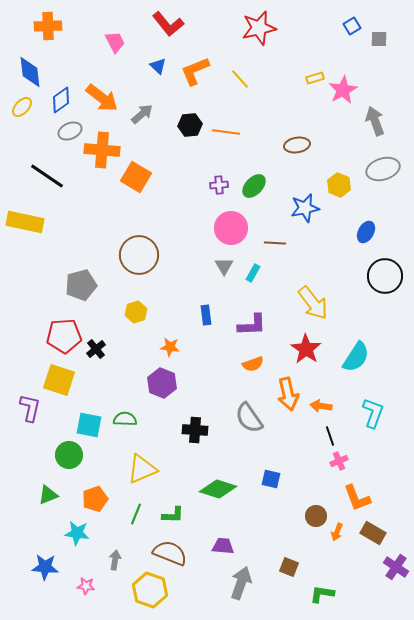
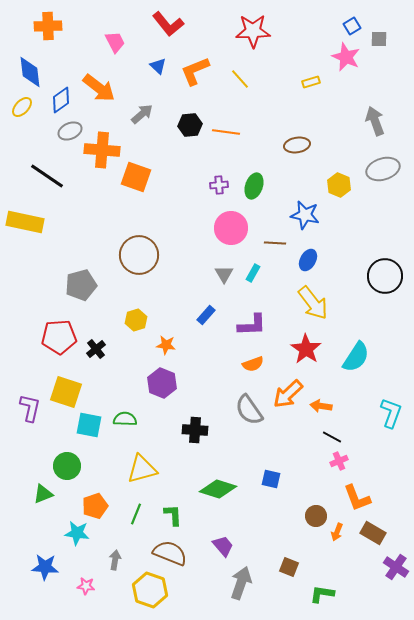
red star at (259, 28): moved 6 px left, 3 px down; rotated 12 degrees clockwise
yellow rectangle at (315, 78): moved 4 px left, 4 px down
pink star at (343, 90): moved 3 px right, 33 px up; rotated 20 degrees counterclockwise
orange arrow at (102, 98): moved 3 px left, 10 px up
orange square at (136, 177): rotated 12 degrees counterclockwise
green ellipse at (254, 186): rotated 25 degrees counterclockwise
blue star at (305, 208): moved 7 px down; rotated 24 degrees clockwise
blue ellipse at (366, 232): moved 58 px left, 28 px down
gray triangle at (224, 266): moved 8 px down
yellow hexagon at (136, 312): moved 8 px down
blue rectangle at (206, 315): rotated 48 degrees clockwise
red pentagon at (64, 336): moved 5 px left, 1 px down
orange star at (170, 347): moved 4 px left, 2 px up
yellow square at (59, 380): moved 7 px right, 12 px down
orange arrow at (288, 394): rotated 60 degrees clockwise
cyan L-shape at (373, 413): moved 18 px right
gray semicircle at (249, 418): moved 8 px up
black line at (330, 436): moved 2 px right, 1 px down; rotated 42 degrees counterclockwise
green circle at (69, 455): moved 2 px left, 11 px down
yellow triangle at (142, 469): rotated 8 degrees clockwise
green triangle at (48, 495): moved 5 px left, 1 px up
orange pentagon at (95, 499): moved 7 px down
green L-shape at (173, 515): rotated 95 degrees counterclockwise
purple trapezoid at (223, 546): rotated 45 degrees clockwise
